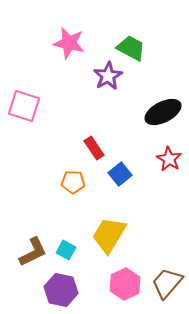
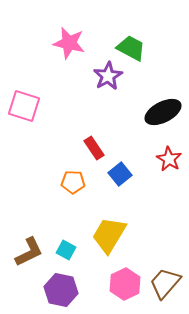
brown L-shape: moved 4 px left
brown trapezoid: moved 2 px left
